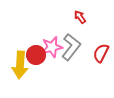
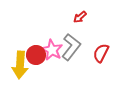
red arrow: rotated 96 degrees counterclockwise
pink star: moved 3 px down; rotated 30 degrees counterclockwise
